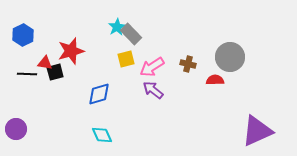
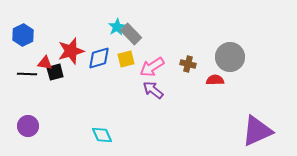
blue diamond: moved 36 px up
purple circle: moved 12 px right, 3 px up
